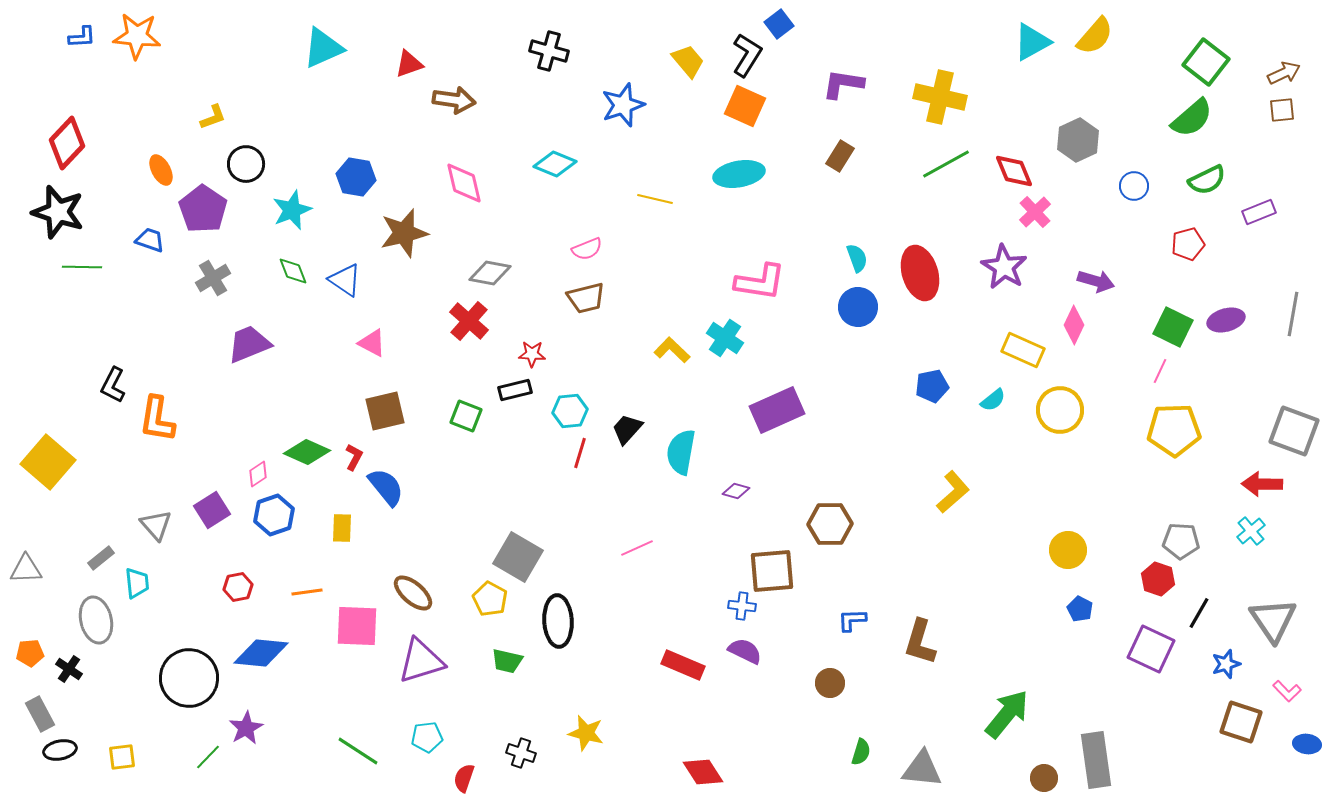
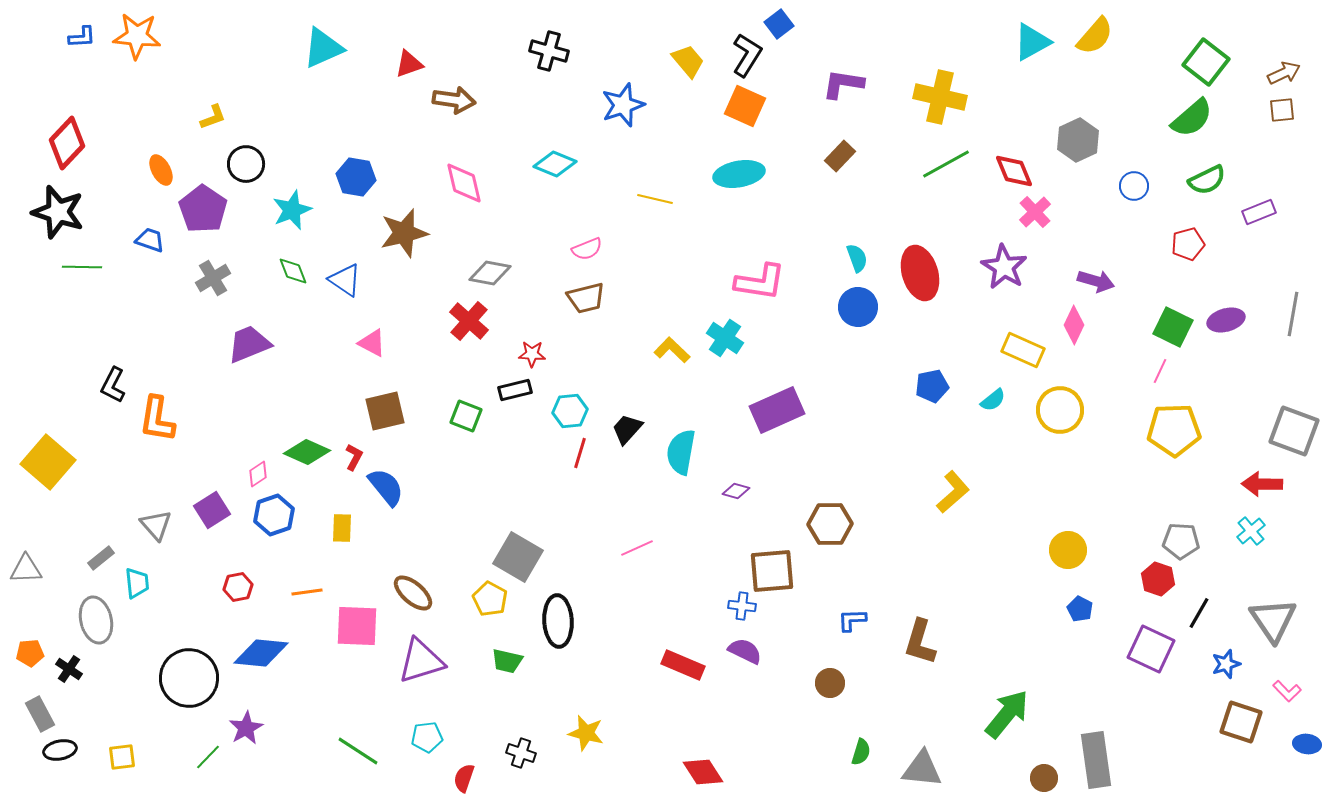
brown rectangle at (840, 156): rotated 12 degrees clockwise
